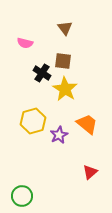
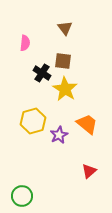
pink semicircle: rotated 98 degrees counterclockwise
red triangle: moved 1 px left, 1 px up
